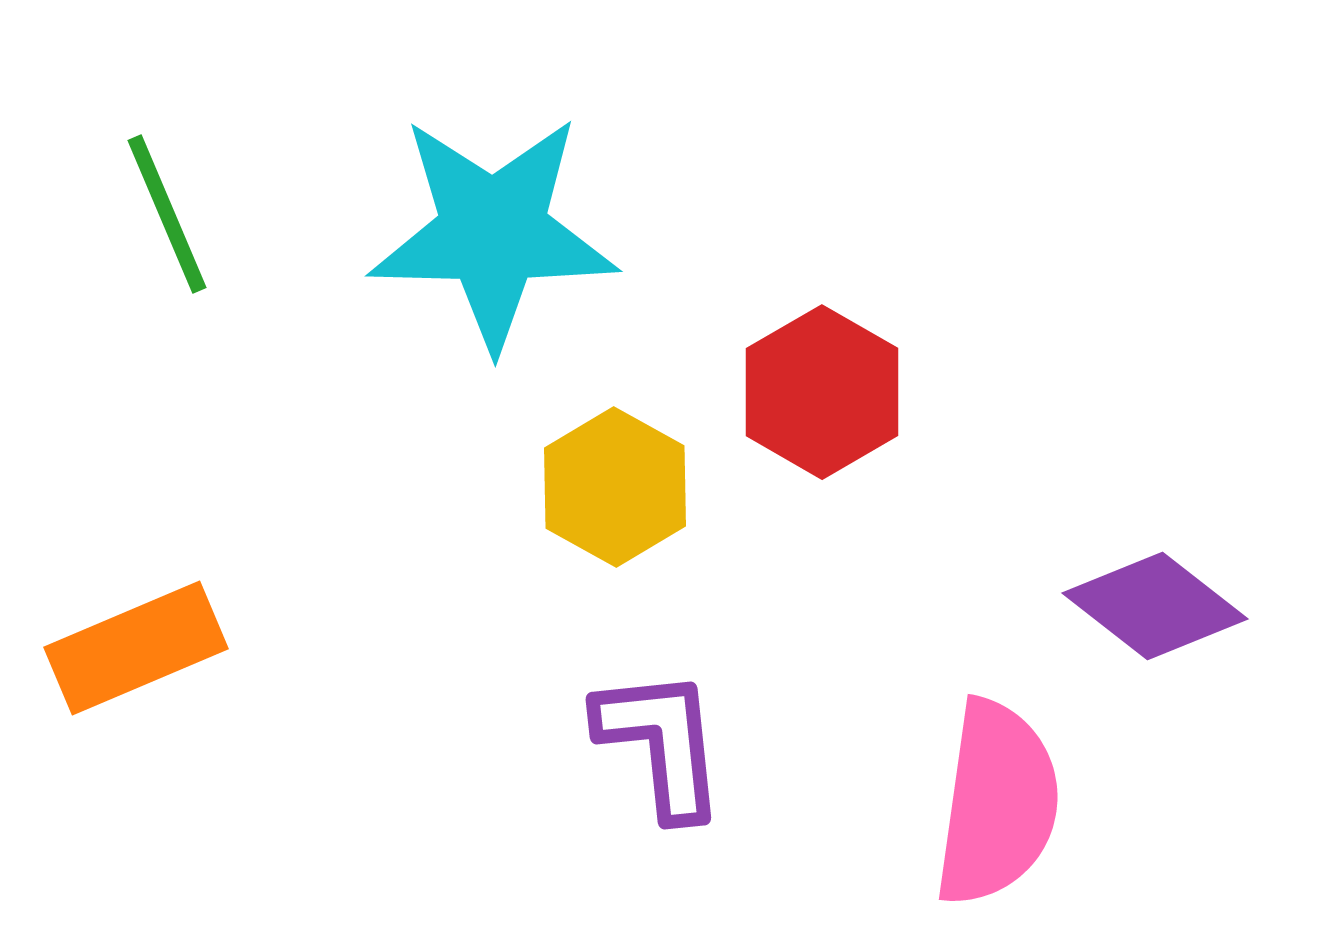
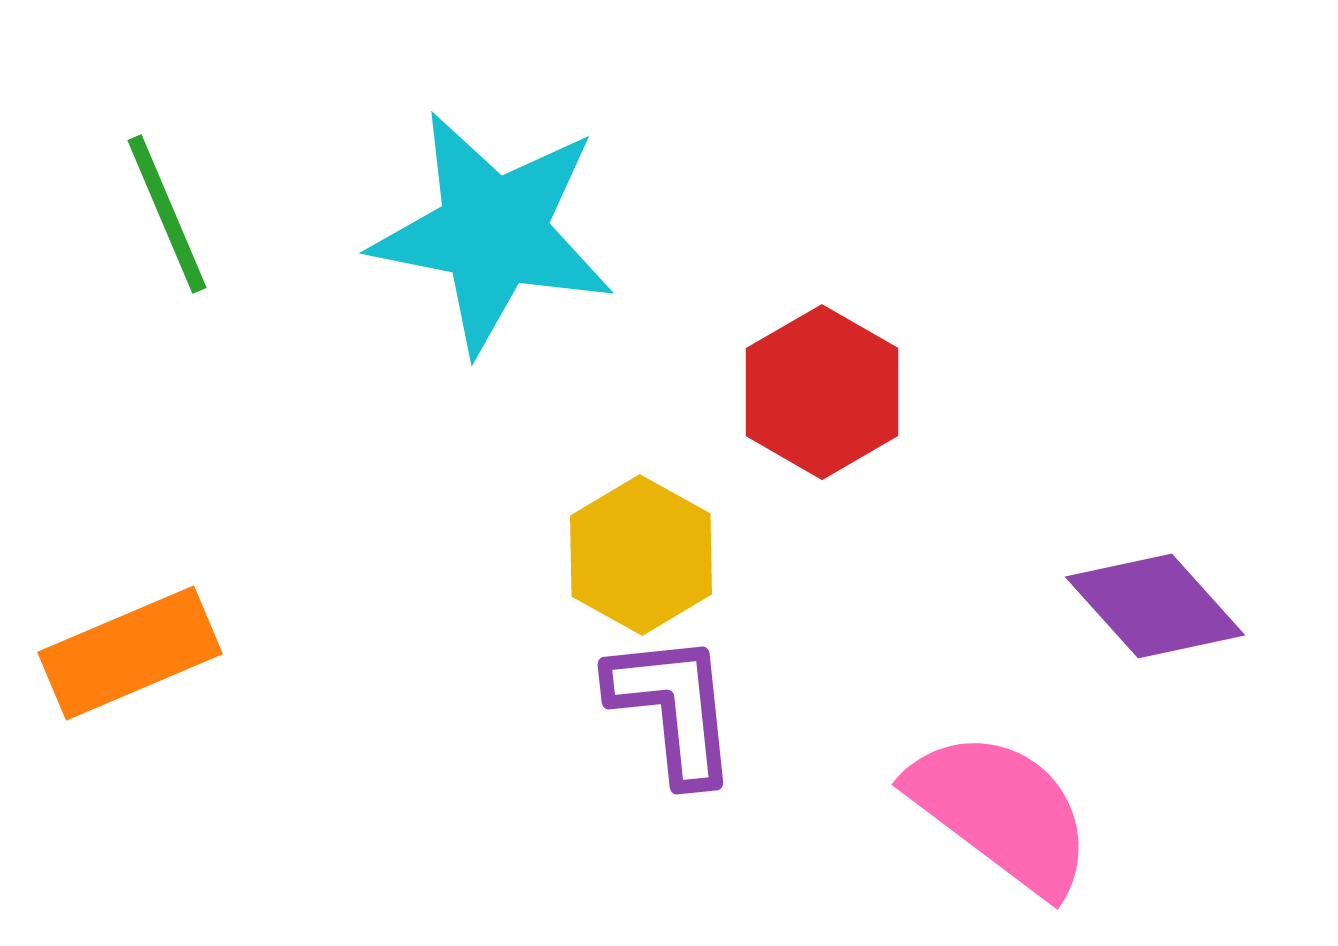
cyan star: rotated 10 degrees clockwise
yellow hexagon: moved 26 px right, 68 px down
purple diamond: rotated 10 degrees clockwise
orange rectangle: moved 6 px left, 5 px down
purple L-shape: moved 12 px right, 35 px up
pink semicircle: moved 4 px right, 9 px down; rotated 61 degrees counterclockwise
